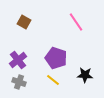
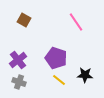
brown square: moved 2 px up
yellow line: moved 6 px right
